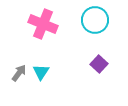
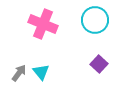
cyan triangle: rotated 12 degrees counterclockwise
